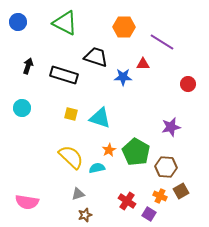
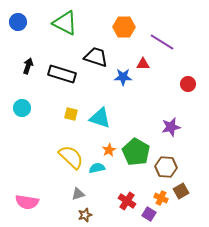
black rectangle: moved 2 px left, 1 px up
orange cross: moved 1 px right, 2 px down
